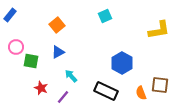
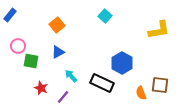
cyan square: rotated 24 degrees counterclockwise
pink circle: moved 2 px right, 1 px up
black rectangle: moved 4 px left, 8 px up
